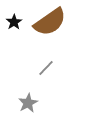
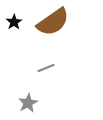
brown semicircle: moved 3 px right
gray line: rotated 24 degrees clockwise
